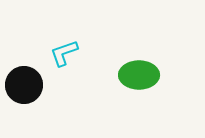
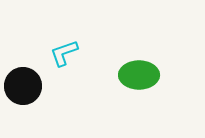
black circle: moved 1 px left, 1 px down
